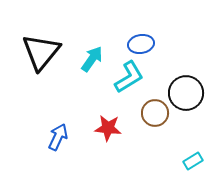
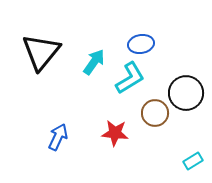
cyan arrow: moved 2 px right, 3 px down
cyan L-shape: moved 1 px right, 1 px down
red star: moved 7 px right, 5 px down
